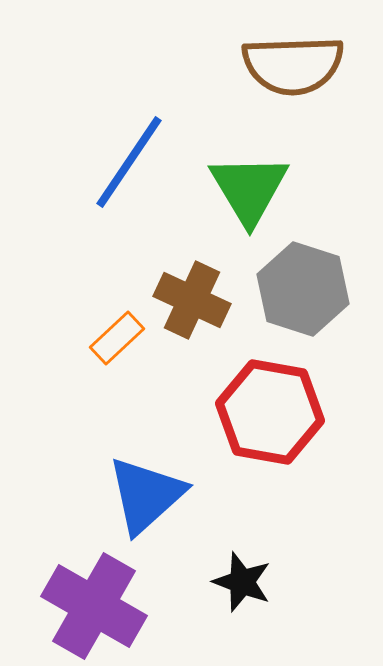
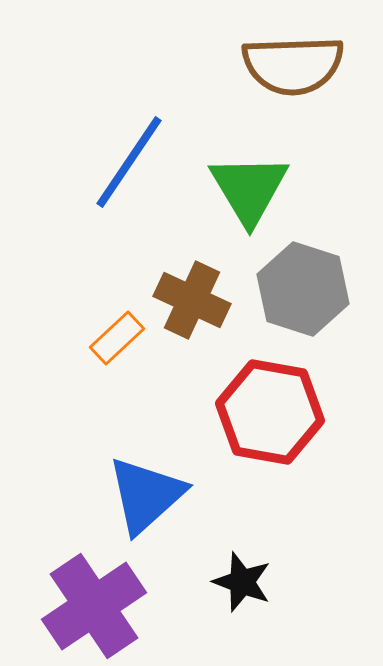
purple cross: rotated 26 degrees clockwise
